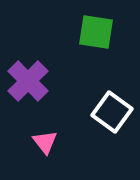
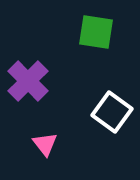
pink triangle: moved 2 px down
